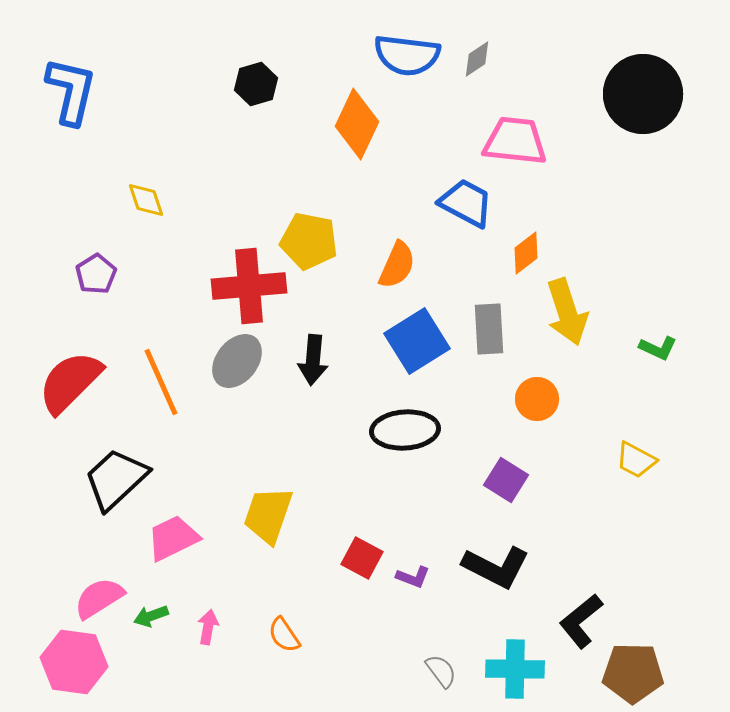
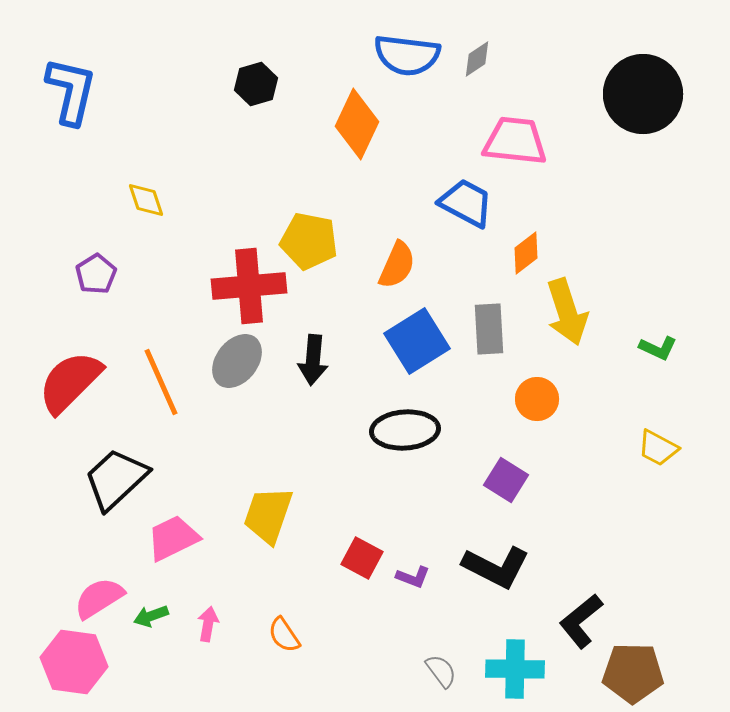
yellow trapezoid at (636, 460): moved 22 px right, 12 px up
pink arrow at (208, 627): moved 3 px up
